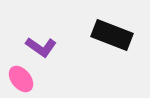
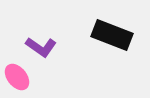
pink ellipse: moved 4 px left, 2 px up
